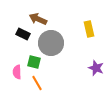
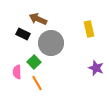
green square: rotated 32 degrees clockwise
